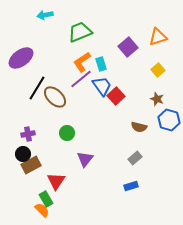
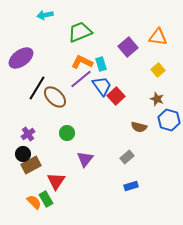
orange triangle: rotated 24 degrees clockwise
orange L-shape: rotated 60 degrees clockwise
purple cross: rotated 24 degrees counterclockwise
gray rectangle: moved 8 px left, 1 px up
orange semicircle: moved 8 px left, 8 px up
